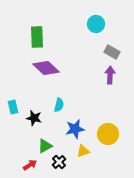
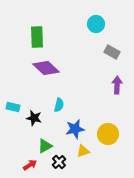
purple arrow: moved 7 px right, 10 px down
cyan rectangle: rotated 64 degrees counterclockwise
